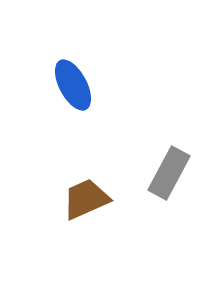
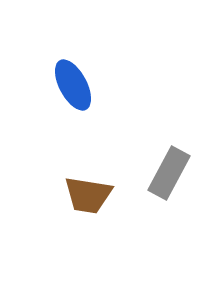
brown trapezoid: moved 2 px right, 4 px up; rotated 147 degrees counterclockwise
